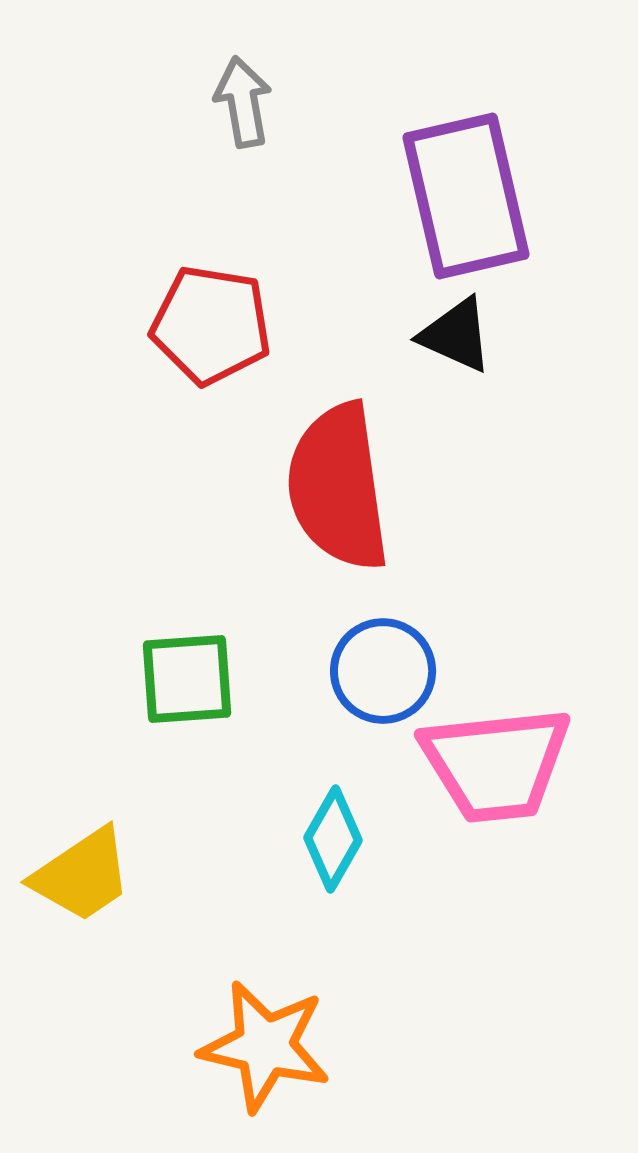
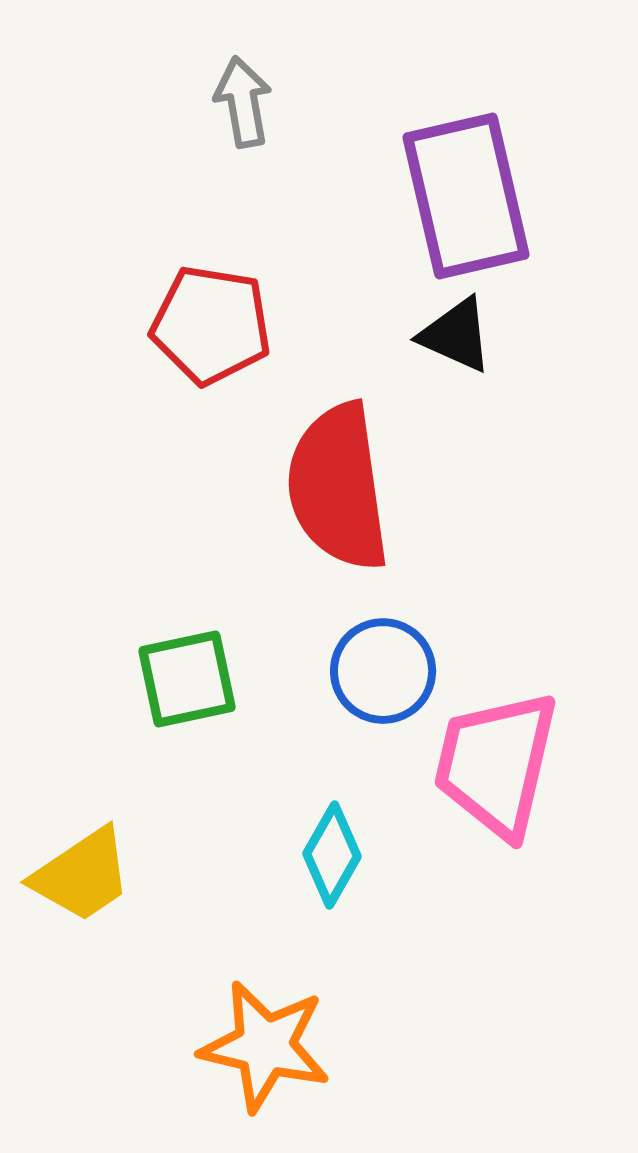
green square: rotated 8 degrees counterclockwise
pink trapezoid: rotated 109 degrees clockwise
cyan diamond: moved 1 px left, 16 px down
